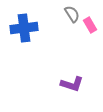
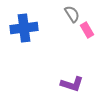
pink rectangle: moved 3 px left, 5 px down
